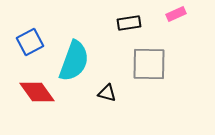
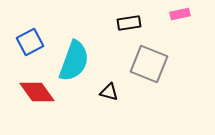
pink rectangle: moved 4 px right; rotated 12 degrees clockwise
gray square: rotated 21 degrees clockwise
black triangle: moved 2 px right, 1 px up
